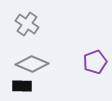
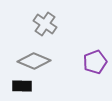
gray cross: moved 18 px right
gray diamond: moved 2 px right, 3 px up
